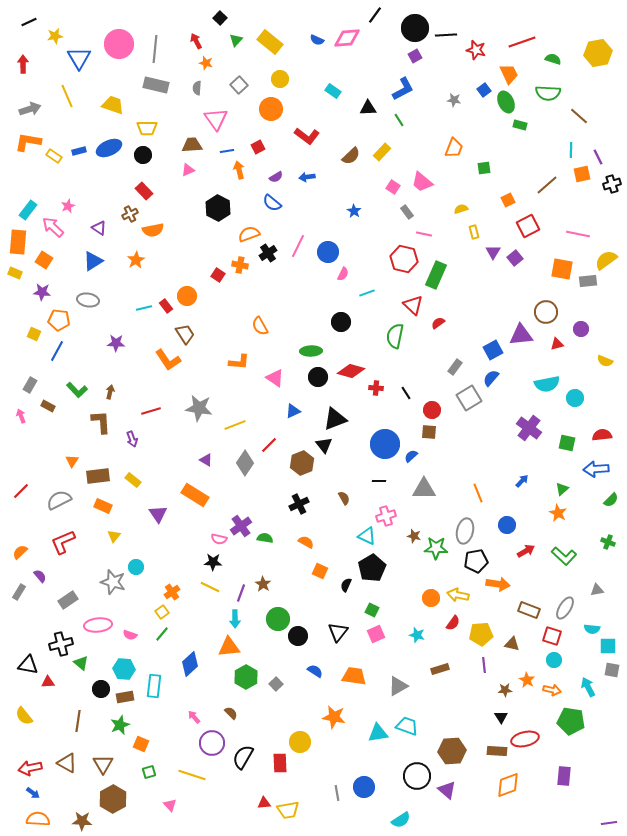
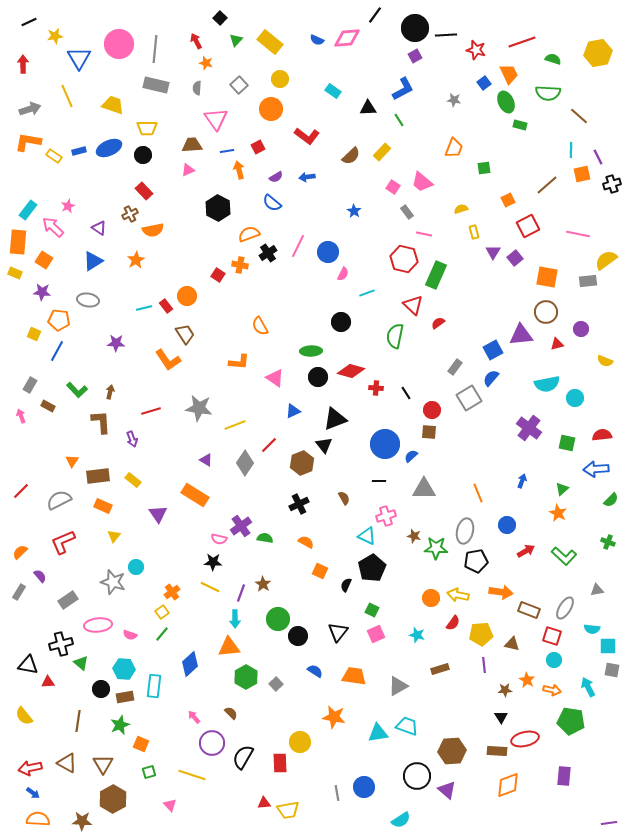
blue square at (484, 90): moved 7 px up
orange square at (562, 269): moved 15 px left, 8 px down
blue arrow at (522, 481): rotated 24 degrees counterclockwise
orange arrow at (498, 584): moved 3 px right, 8 px down
